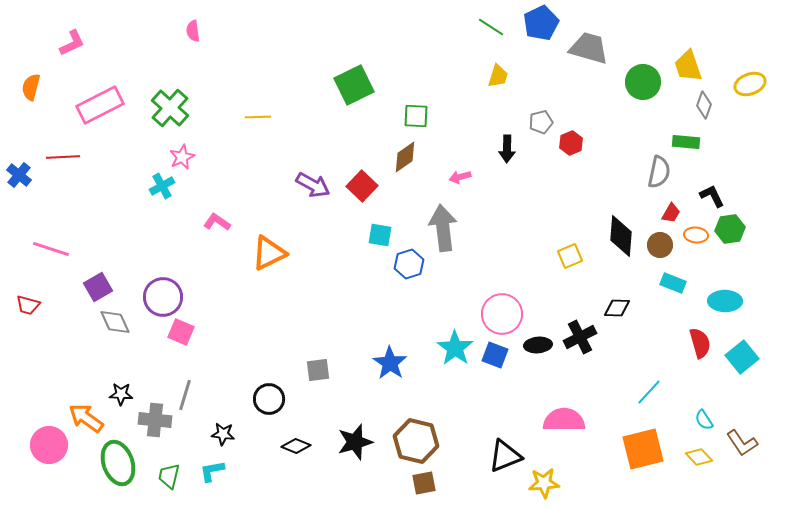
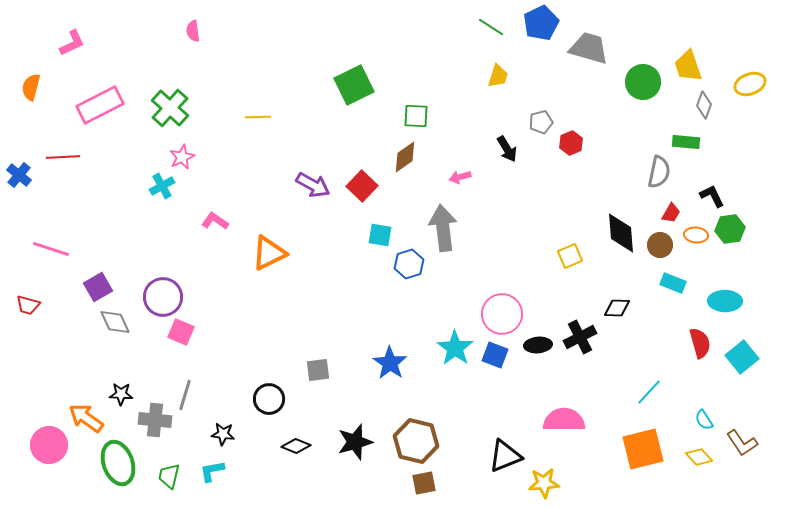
black arrow at (507, 149): rotated 32 degrees counterclockwise
pink L-shape at (217, 222): moved 2 px left, 1 px up
black diamond at (621, 236): moved 3 px up; rotated 9 degrees counterclockwise
